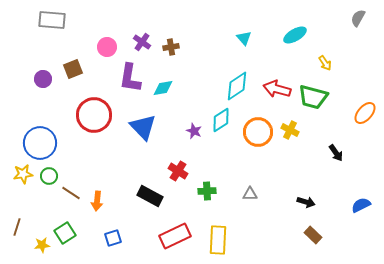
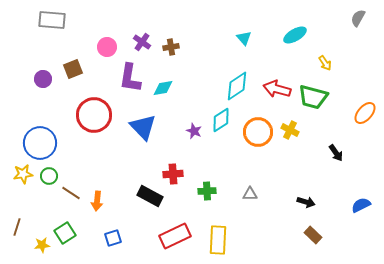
red cross at (178, 171): moved 5 px left, 3 px down; rotated 36 degrees counterclockwise
